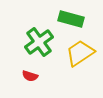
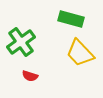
green cross: moved 18 px left
yellow trapezoid: rotated 100 degrees counterclockwise
